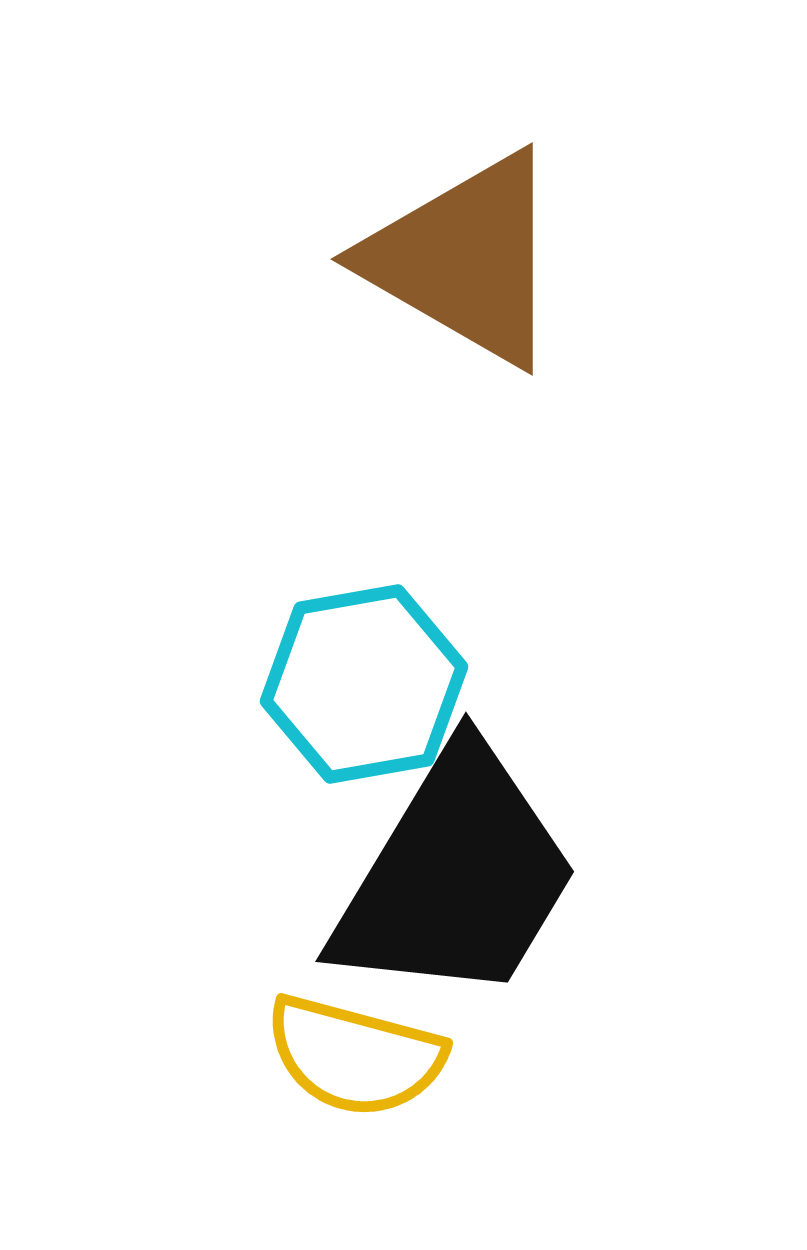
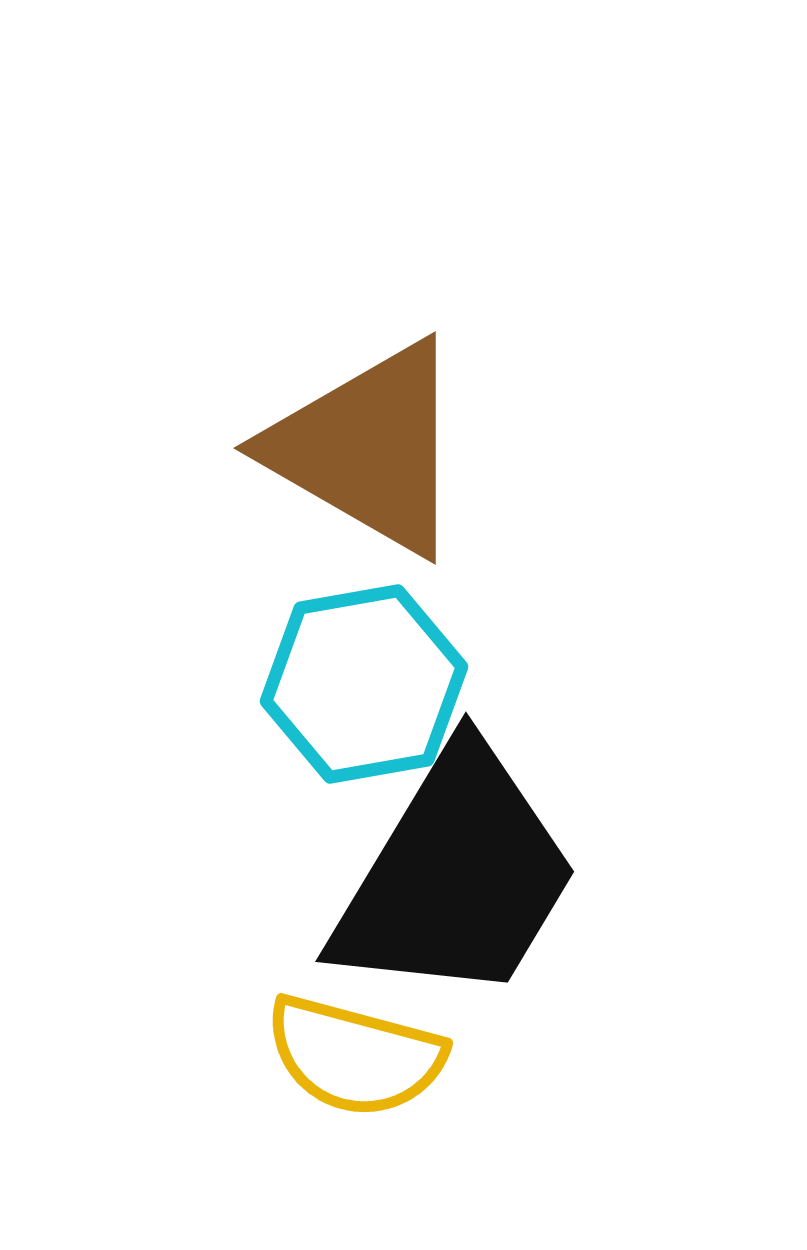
brown triangle: moved 97 px left, 189 px down
